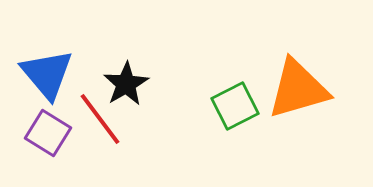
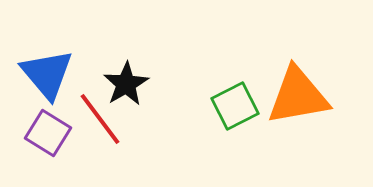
orange triangle: moved 7 px down; rotated 6 degrees clockwise
